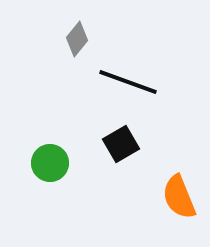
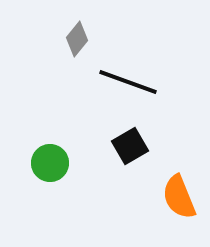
black square: moved 9 px right, 2 px down
